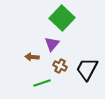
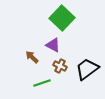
purple triangle: moved 1 px right, 1 px down; rotated 42 degrees counterclockwise
brown arrow: rotated 40 degrees clockwise
black trapezoid: rotated 25 degrees clockwise
